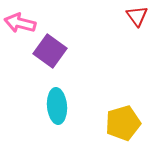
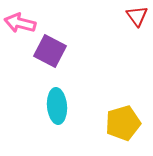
purple square: rotated 8 degrees counterclockwise
